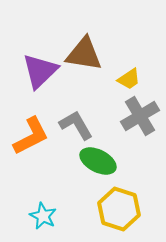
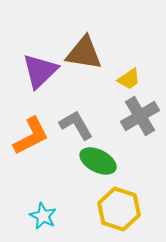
brown triangle: moved 1 px up
